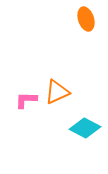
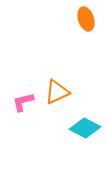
pink L-shape: moved 3 px left, 2 px down; rotated 15 degrees counterclockwise
